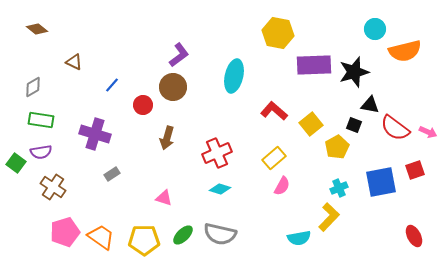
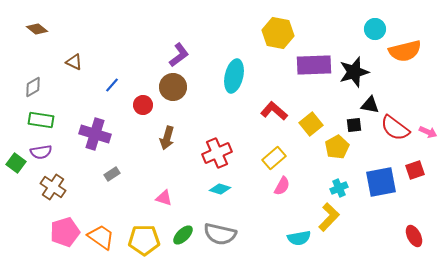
black square at (354, 125): rotated 28 degrees counterclockwise
